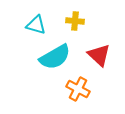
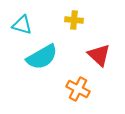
yellow cross: moved 1 px left, 1 px up
cyan triangle: moved 14 px left
cyan semicircle: moved 13 px left
